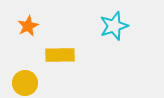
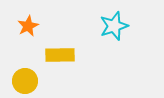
yellow circle: moved 2 px up
